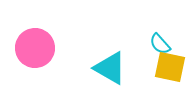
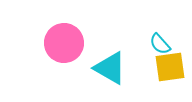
pink circle: moved 29 px right, 5 px up
yellow square: rotated 20 degrees counterclockwise
